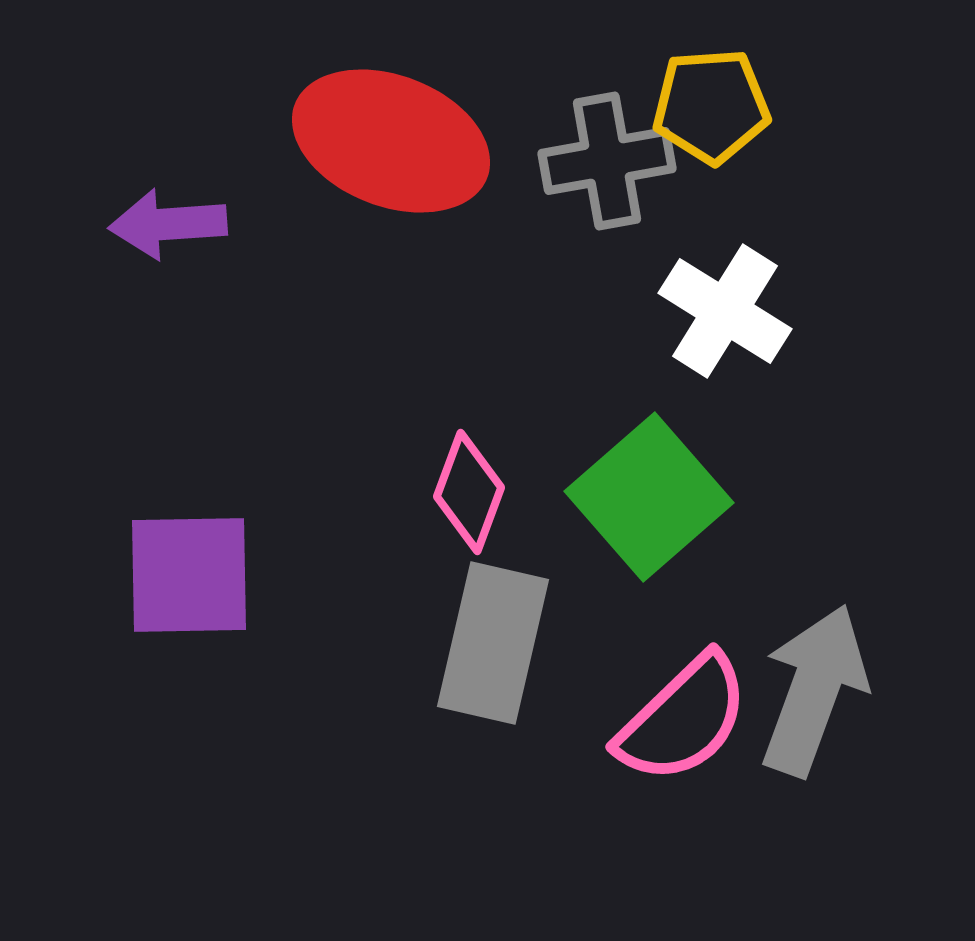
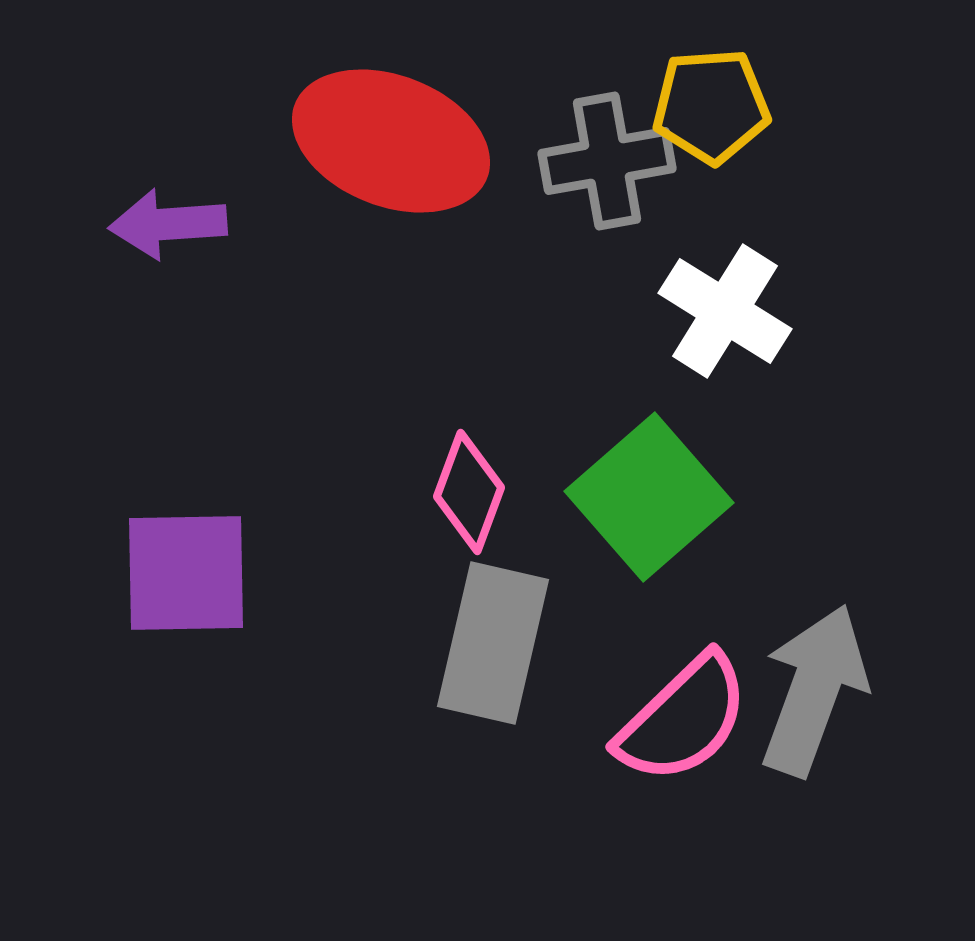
purple square: moved 3 px left, 2 px up
